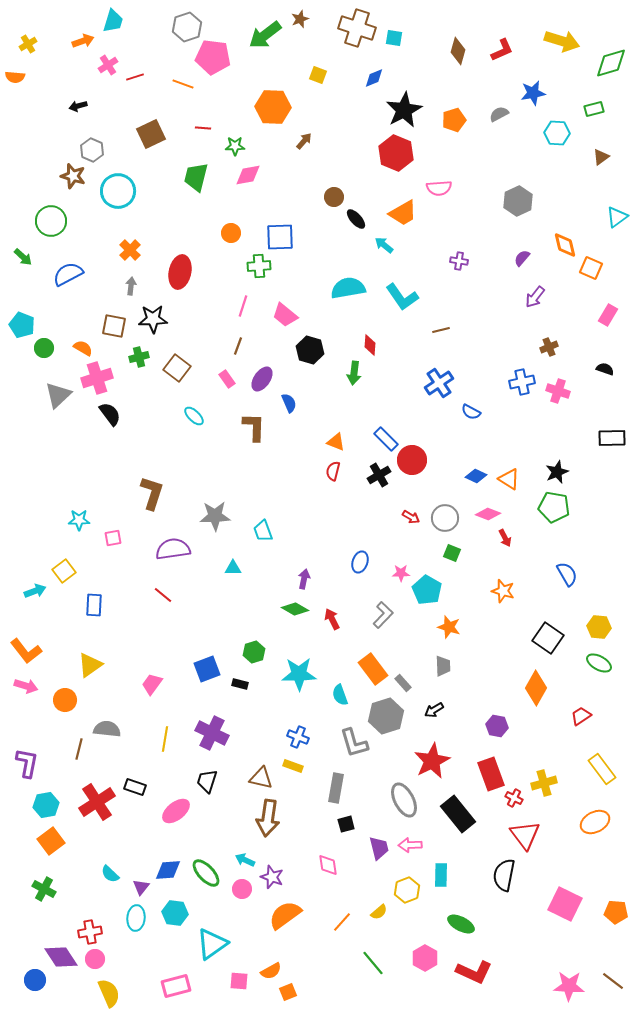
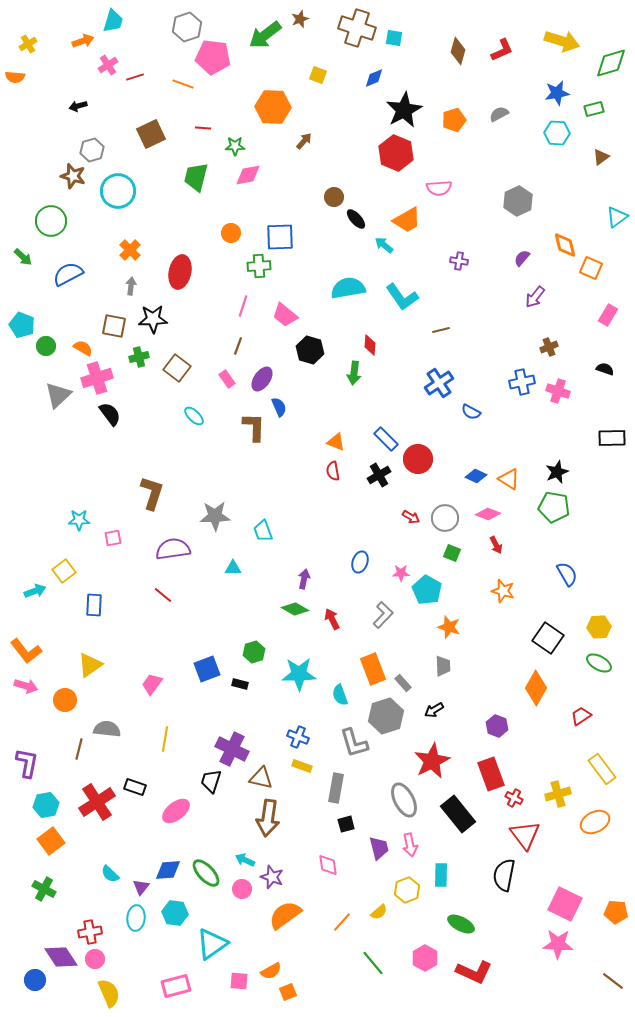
blue star at (533, 93): moved 24 px right
gray hexagon at (92, 150): rotated 20 degrees clockwise
orange trapezoid at (403, 213): moved 4 px right, 7 px down
green circle at (44, 348): moved 2 px right, 2 px up
blue semicircle at (289, 403): moved 10 px left, 4 px down
red circle at (412, 460): moved 6 px right, 1 px up
red semicircle at (333, 471): rotated 24 degrees counterclockwise
red arrow at (505, 538): moved 9 px left, 7 px down
yellow hexagon at (599, 627): rotated 10 degrees counterclockwise
orange rectangle at (373, 669): rotated 16 degrees clockwise
purple hexagon at (497, 726): rotated 10 degrees clockwise
purple cross at (212, 733): moved 20 px right, 16 px down
yellow rectangle at (293, 766): moved 9 px right
black trapezoid at (207, 781): moved 4 px right
yellow cross at (544, 783): moved 14 px right, 11 px down
pink arrow at (410, 845): rotated 100 degrees counterclockwise
pink star at (569, 986): moved 11 px left, 42 px up
